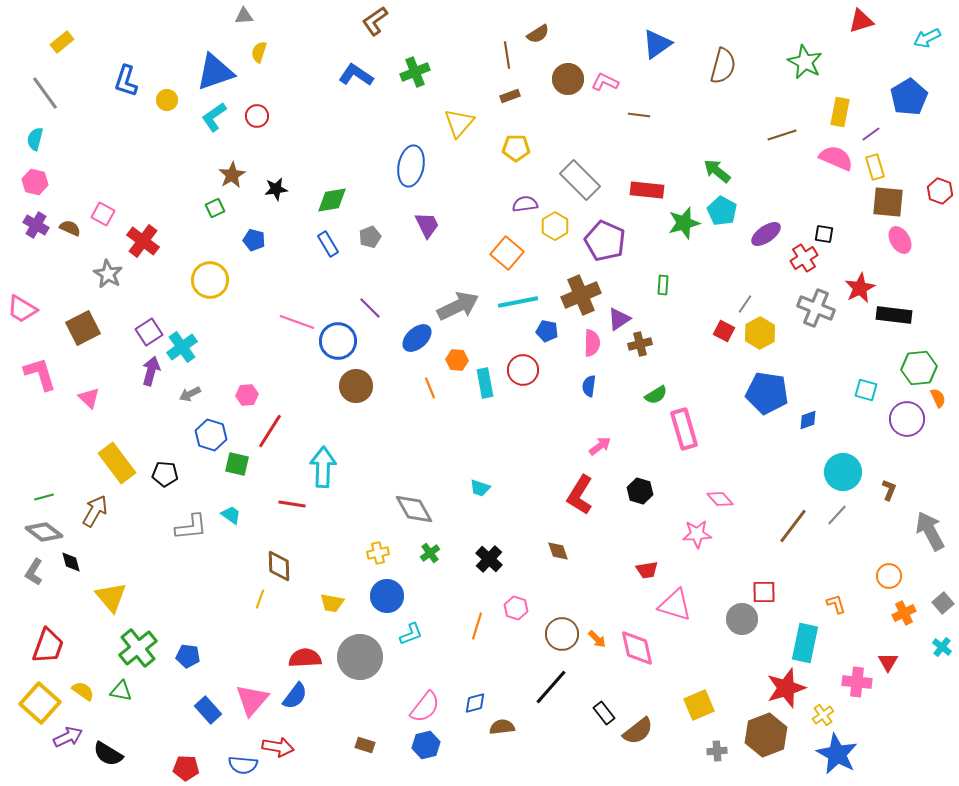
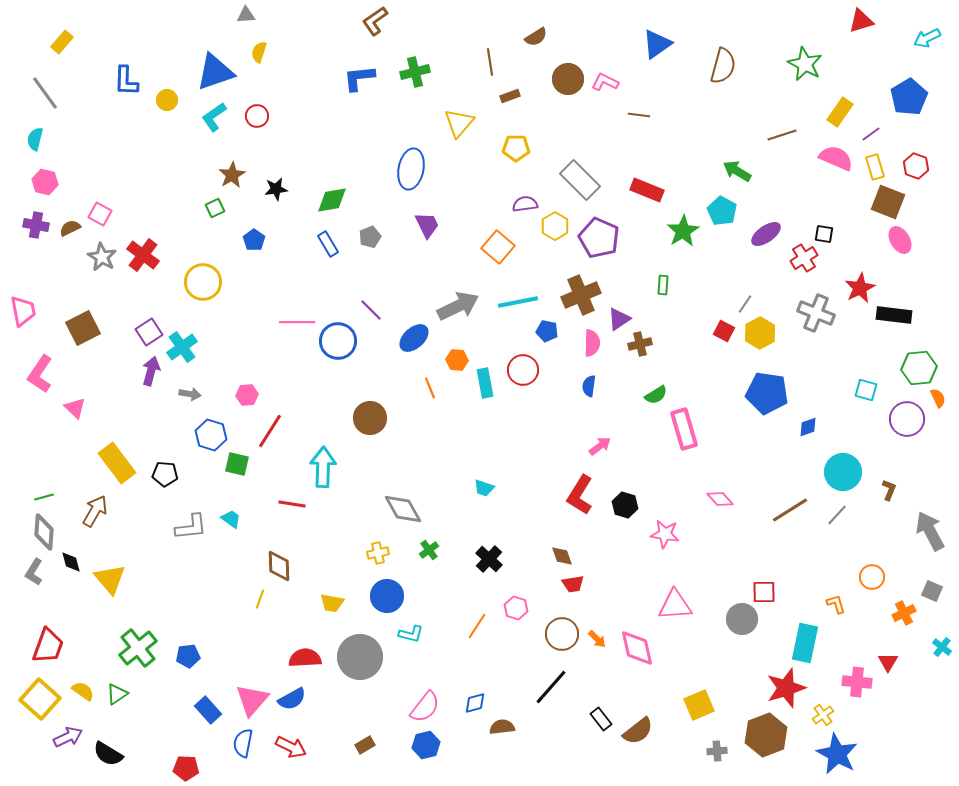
gray triangle at (244, 16): moved 2 px right, 1 px up
brown semicircle at (538, 34): moved 2 px left, 3 px down
yellow rectangle at (62, 42): rotated 10 degrees counterclockwise
brown line at (507, 55): moved 17 px left, 7 px down
green star at (805, 62): moved 2 px down
green cross at (415, 72): rotated 8 degrees clockwise
blue L-shape at (356, 75): moved 3 px right, 3 px down; rotated 40 degrees counterclockwise
blue L-shape at (126, 81): rotated 16 degrees counterclockwise
yellow rectangle at (840, 112): rotated 24 degrees clockwise
blue ellipse at (411, 166): moved 3 px down
green arrow at (717, 171): moved 20 px right; rotated 8 degrees counterclockwise
pink hexagon at (35, 182): moved 10 px right
red rectangle at (647, 190): rotated 16 degrees clockwise
red hexagon at (940, 191): moved 24 px left, 25 px up
brown square at (888, 202): rotated 16 degrees clockwise
pink square at (103, 214): moved 3 px left
green star at (684, 223): moved 1 px left, 8 px down; rotated 16 degrees counterclockwise
purple cross at (36, 225): rotated 20 degrees counterclockwise
brown semicircle at (70, 228): rotated 50 degrees counterclockwise
blue pentagon at (254, 240): rotated 20 degrees clockwise
red cross at (143, 241): moved 14 px down
purple pentagon at (605, 241): moved 6 px left, 3 px up
orange square at (507, 253): moved 9 px left, 6 px up
gray star at (108, 274): moved 6 px left, 17 px up
yellow circle at (210, 280): moved 7 px left, 2 px down
purple line at (370, 308): moved 1 px right, 2 px down
gray cross at (816, 308): moved 5 px down
pink trapezoid at (22, 309): moved 1 px right, 2 px down; rotated 132 degrees counterclockwise
pink line at (297, 322): rotated 20 degrees counterclockwise
blue ellipse at (417, 338): moved 3 px left
pink L-shape at (40, 374): rotated 129 degrees counterclockwise
brown circle at (356, 386): moved 14 px right, 32 px down
gray arrow at (190, 394): rotated 145 degrees counterclockwise
pink triangle at (89, 398): moved 14 px left, 10 px down
blue diamond at (808, 420): moved 7 px down
cyan trapezoid at (480, 488): moved 4 px right
black hexagon at (640, 491): moved 15 px left, 14 px down
gray diamond at (414, 509): moved 11 px left
cyan trapezoid at (231, 515): moved 4 px down
brown line at (793, 526): moved 3 px left, 16 px up; rotated 21 degrees clockwise
gray diamond at (44, 532): rotated 57 degrees clockwise
pink star at (697, 534): moved 32 px left; rotated 12 degrees clockwise
brown diamond at (558, 551): moved 4 px right, 5 px down
green cross at (430, 553): moved 1 px left, 3 px up
red trapezoid at (647, 570): moved 74 px left, 14 px down
orange circle at (889, 576): moved 17 px left, 1 px down
yellow triangle at (111, 597): moved 1 px left, 18 px up
gray square at (943, 603): moved 11 px left, 12 px up; rotated 25 degrees counterclockwise
pink triangle at (675, 605): rotated 21 degrees counterclockwise
orange line at (477, 626): rotated 16 degrees clockwise
cyan L-shape at (411, 634): rotated 35 degrees clockwise
blue pentagon at (188, 656): rotated 15 degrees counterclockwise
green triangle at (121, 691): moved 4 px left, 3 px down; rotated 45 degrees counterclockwise
blue semicircle at (295, 696): moved 3 px left, 3 px down; rotated 24 degrees clockwise
yellow square at (40, 703): moved 4 px up
black rectangle at (604, 713): moved 3 px left, 6 px down
brown rectangle at (365, 745): rotated 48 degrees counterclockwise
red arrow at (278, 747): moved 13 px right; rotated 16 degrees clockwise
blue semicircle at (243, 765): moved 22 px up; rotated 96 degrees clockwise
